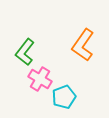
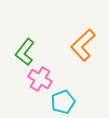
orange L-shape: rotated 12 degrees clockwise
cyan pentagon: moved 1 px left, 5 px down
